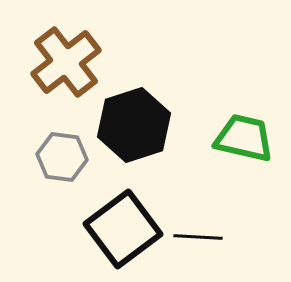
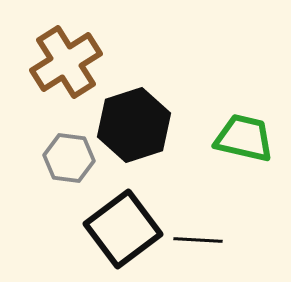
brown cross: rotated 6 degrees clockwise
gray hexagon: moved 7 px right, 1 px down
black line: moved 3 px down
